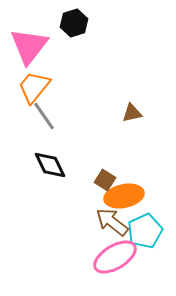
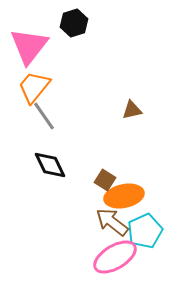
brown triangle: moved 3 px up
